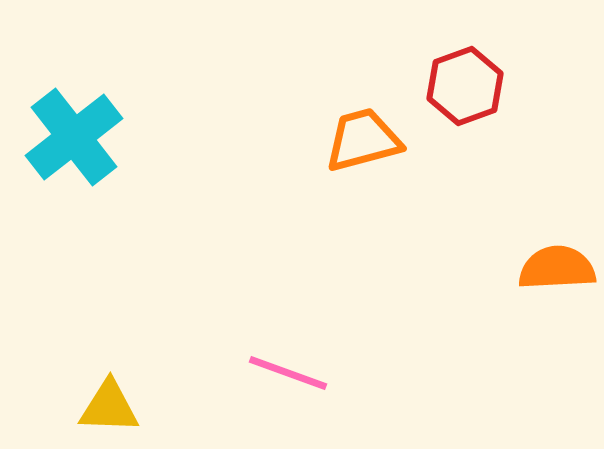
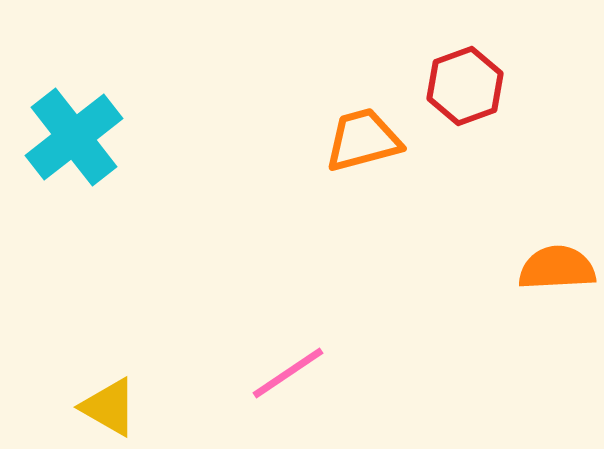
pink line: rotated 54 degrees counterclockwise
yellow triangle: rotated 28 degrees clockwise
